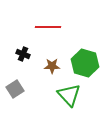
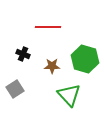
green hexagon: moved 4 px up
